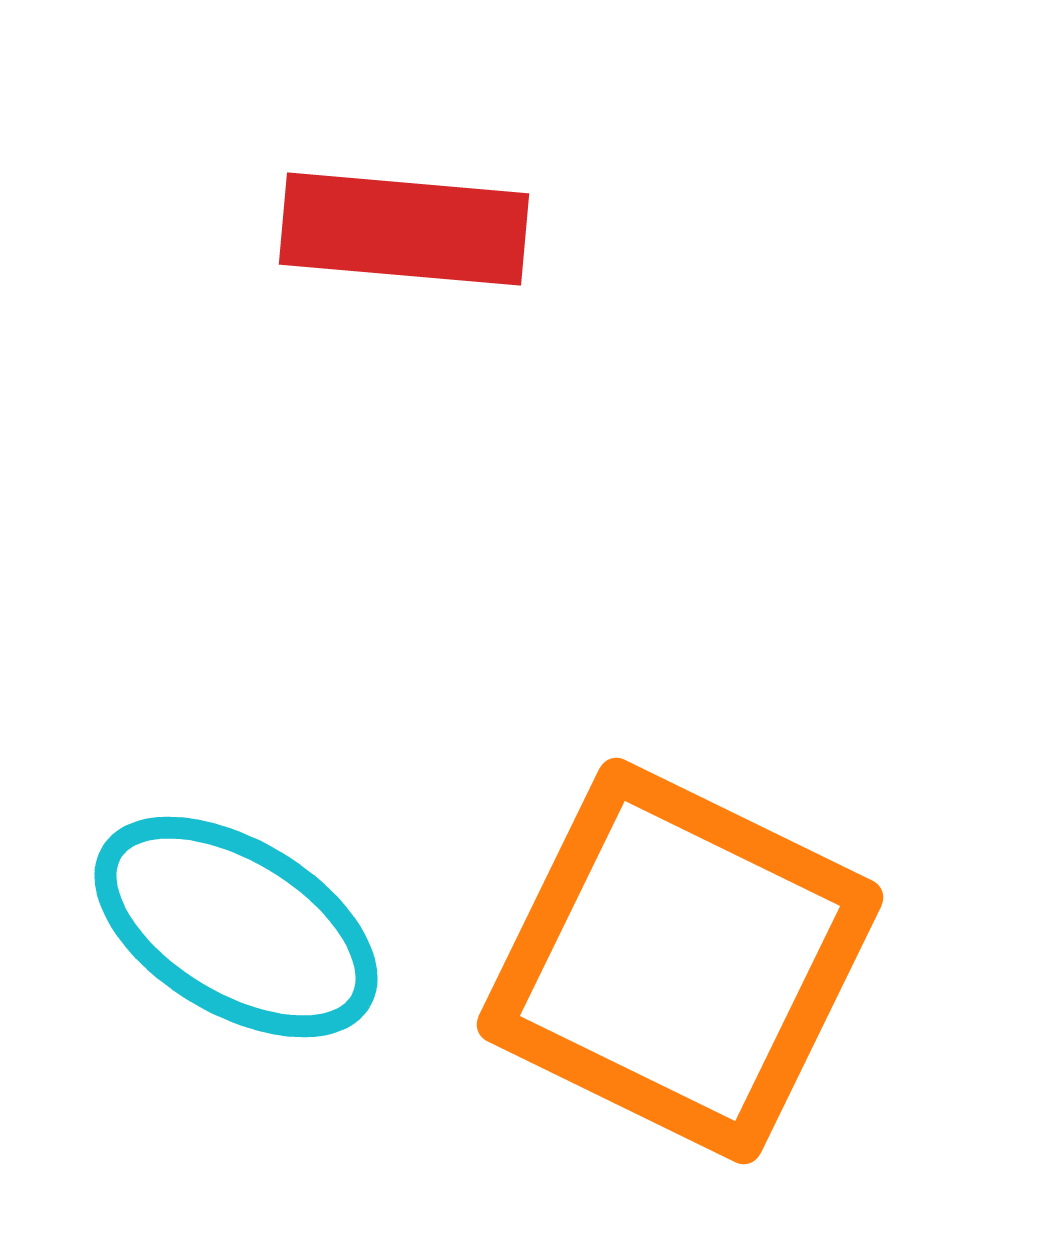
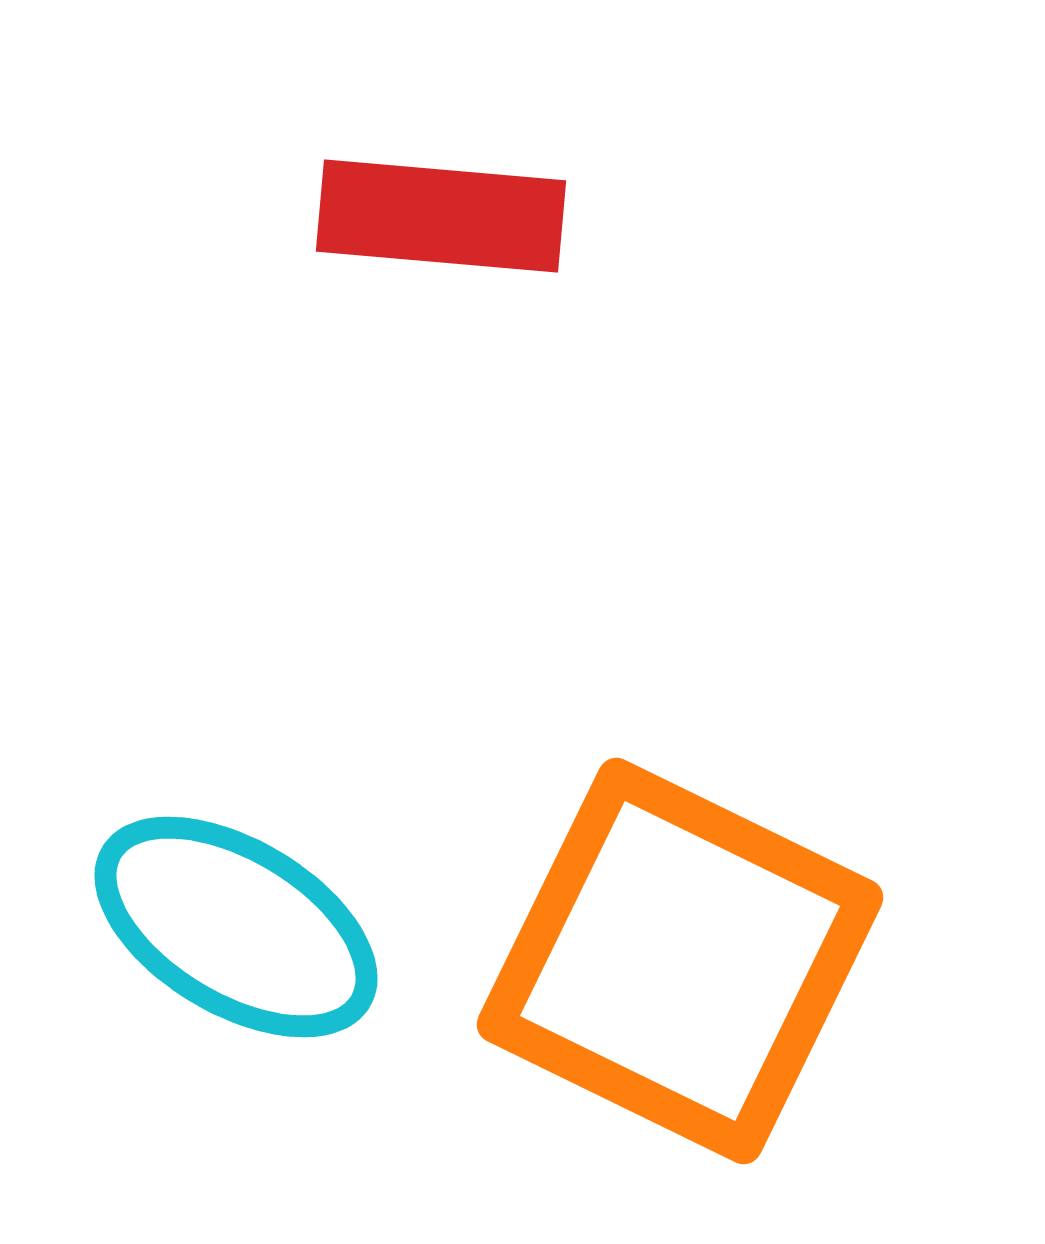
red rectangle: moved 37 px right, 13 px up
